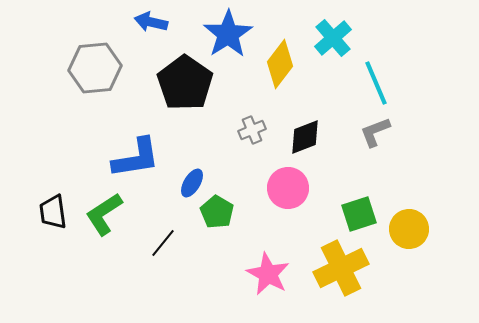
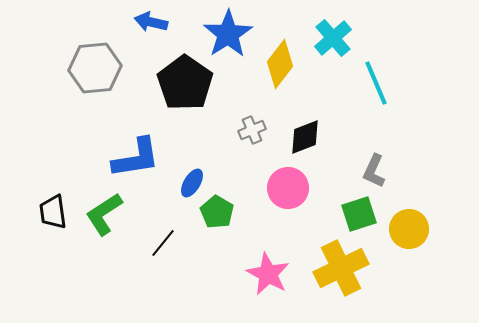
gray L-shape: moved 1 px left, 39 px down; rotated 44 degrees counterclockwise
